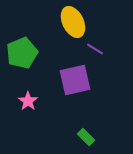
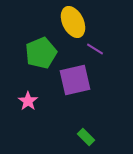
green pentagon: moved 19 px right
